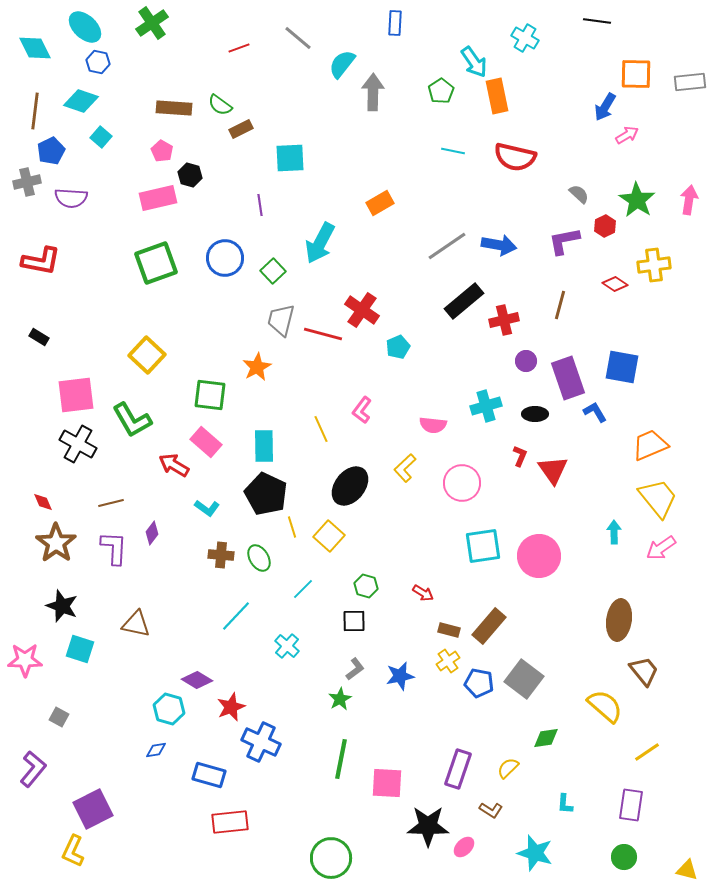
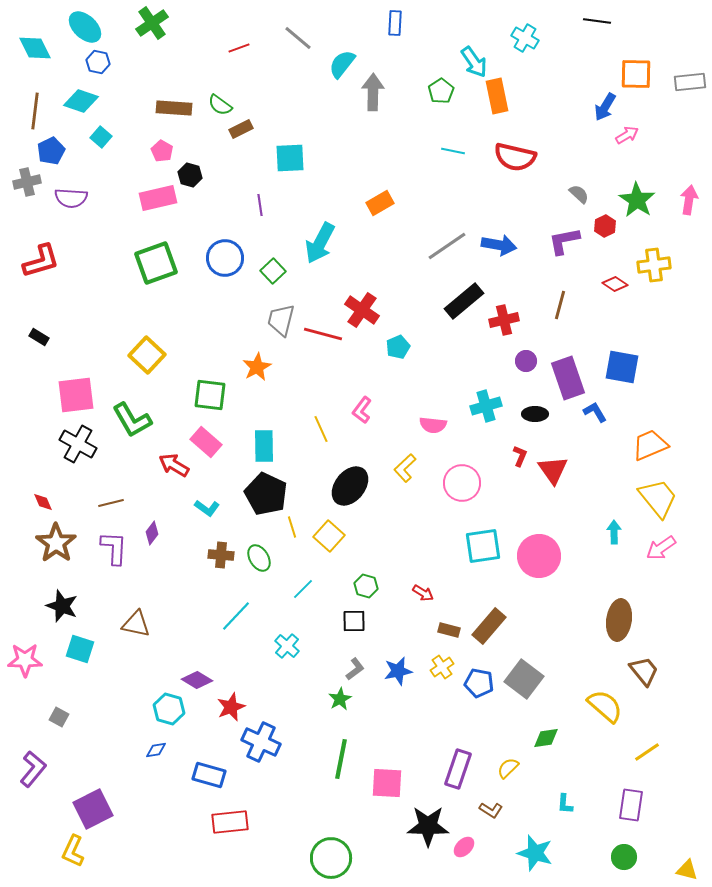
red L-shape at (41, 261): rotated 27 degrees counterclockwise
yellow cross at (448, 661): moved 6 px left, 6 px down
blue star at (400, 676): moved 2 px left, 5 px up
